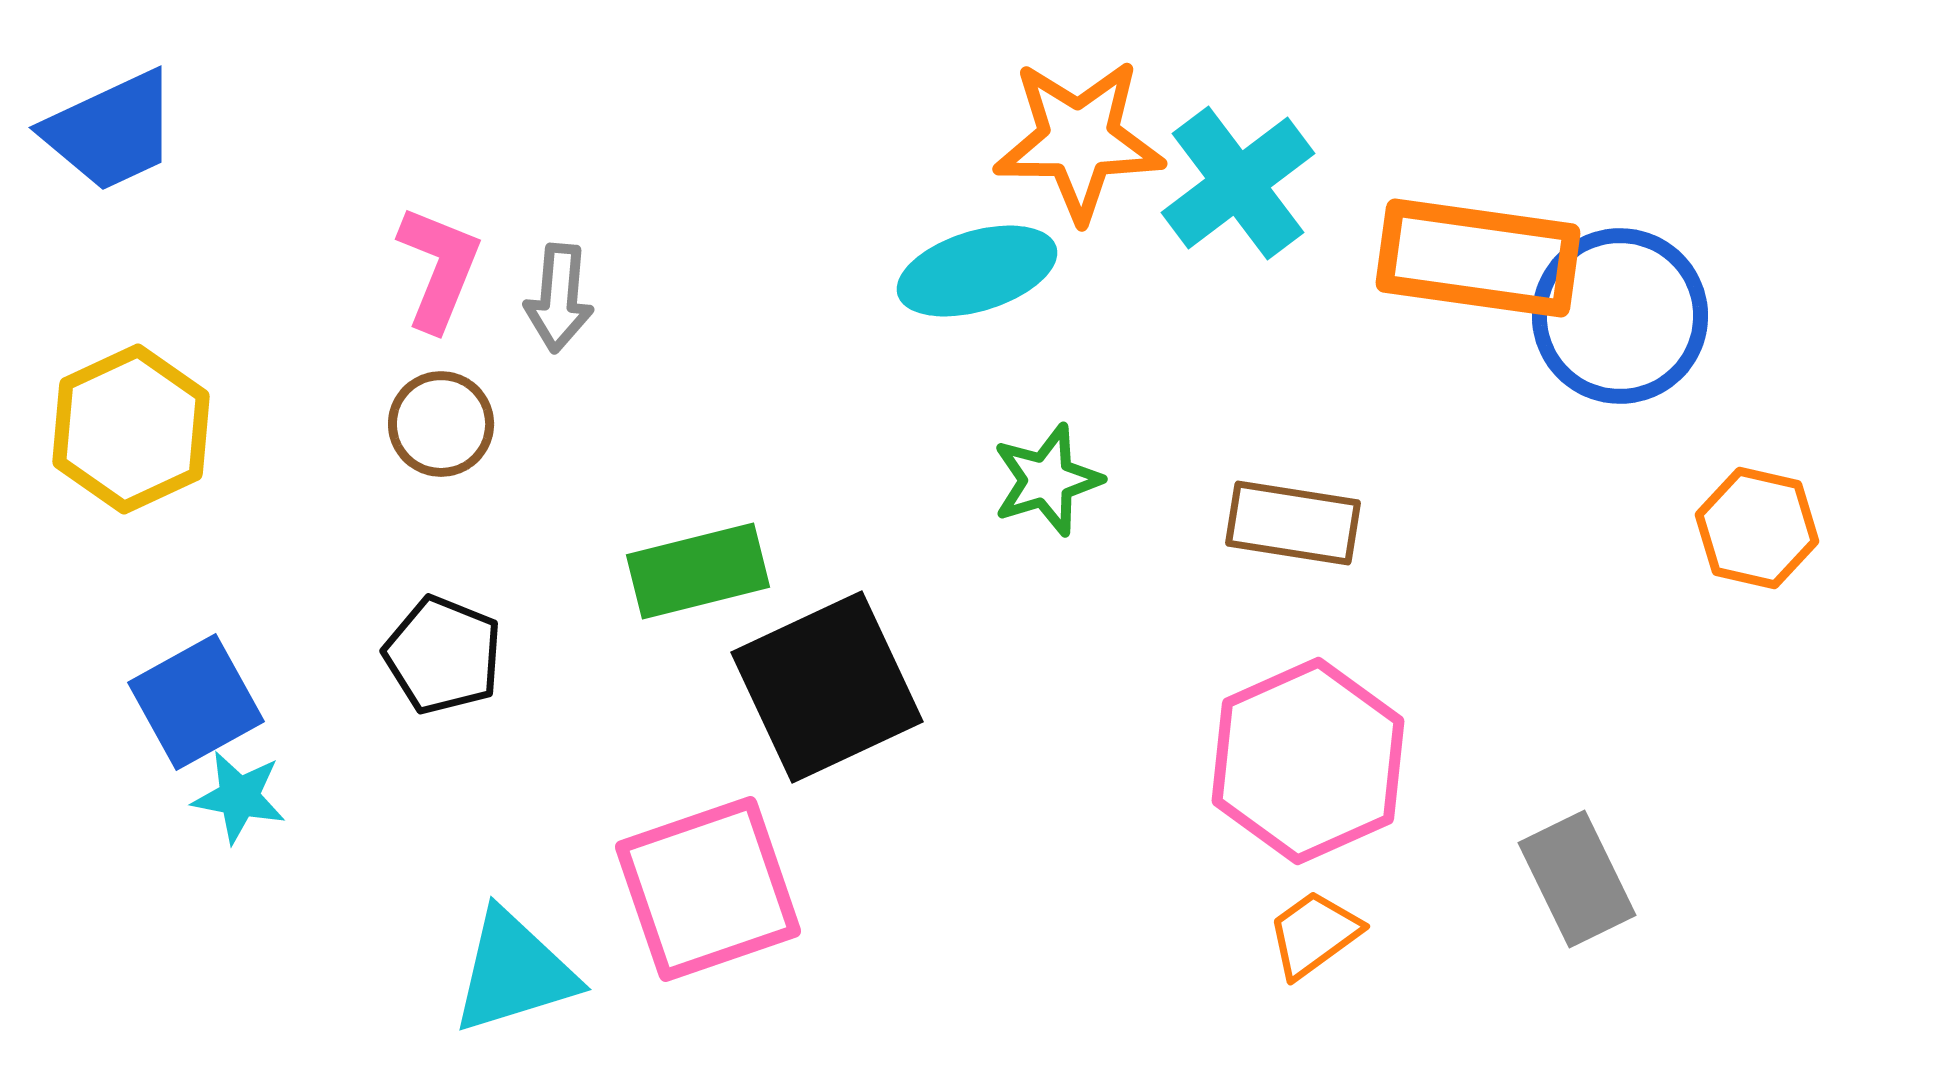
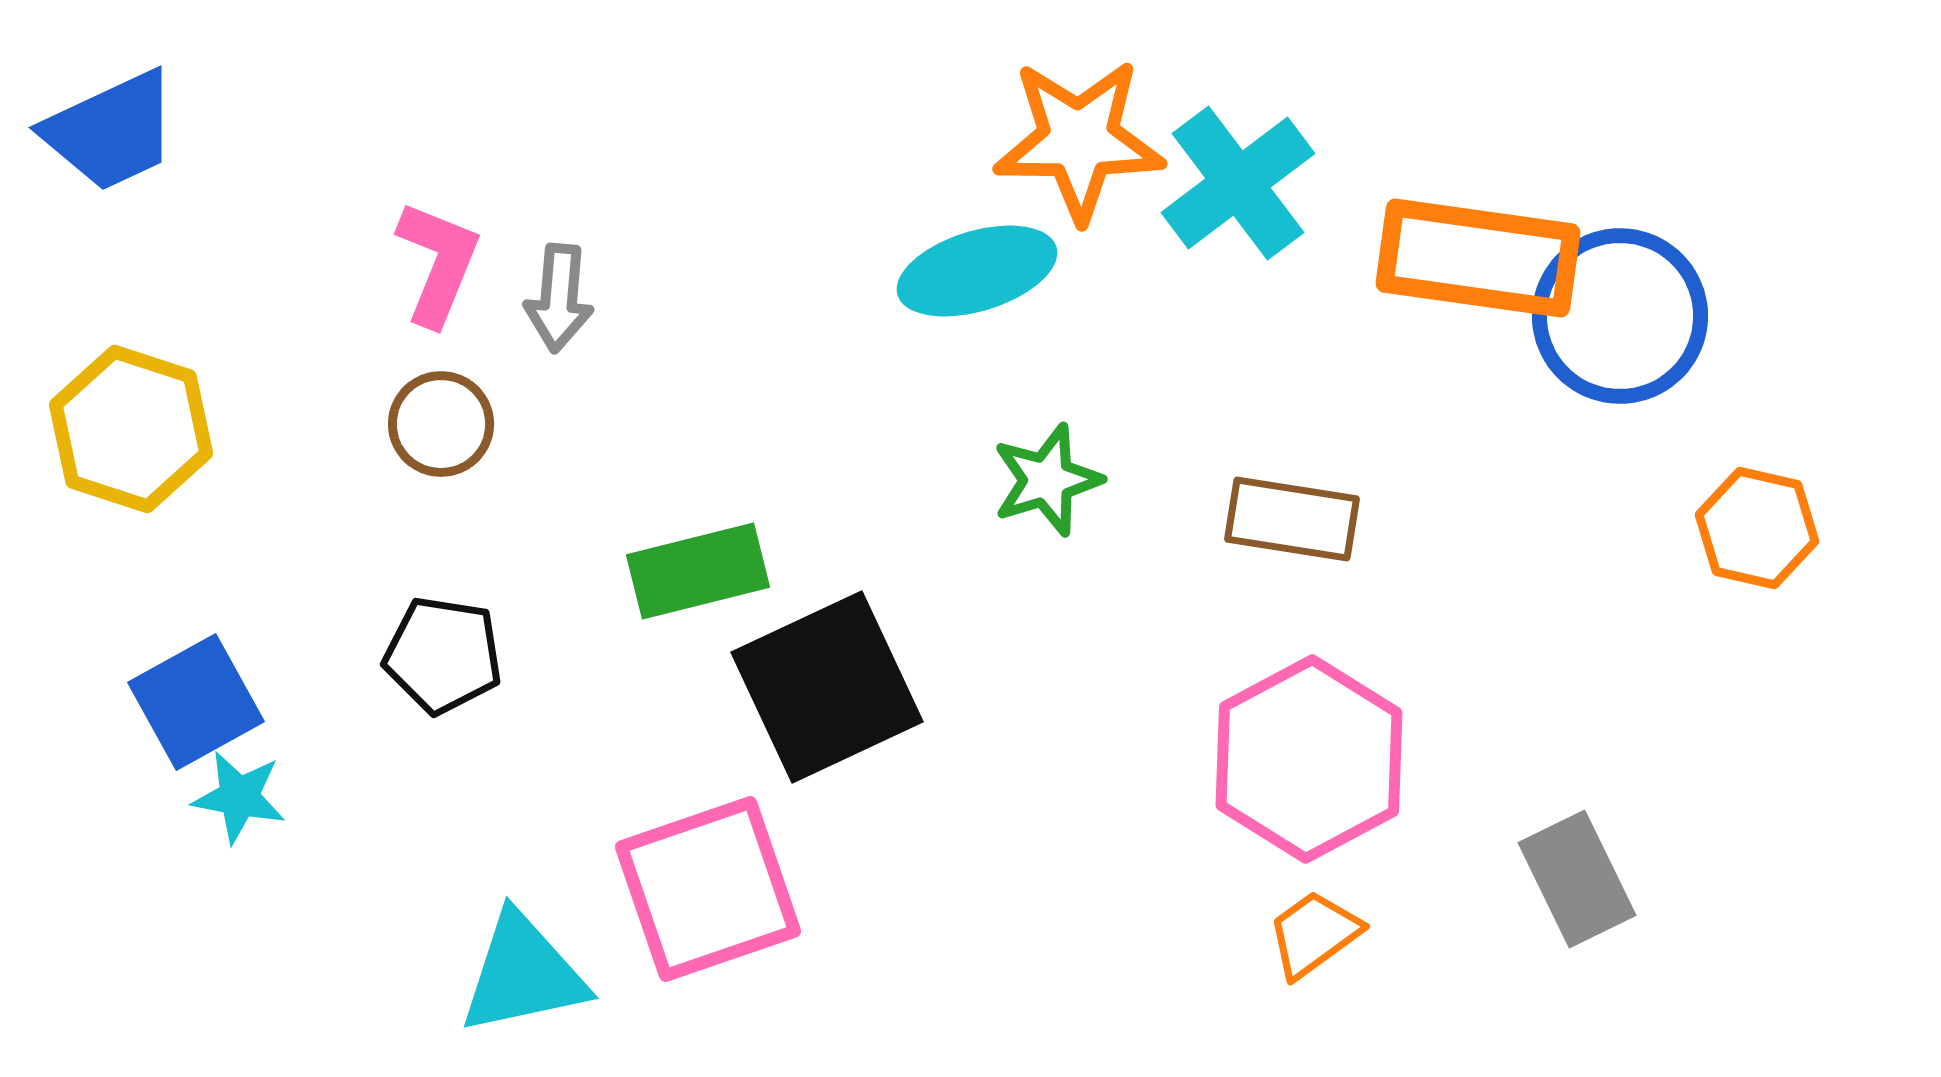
pink L-shape: moved 1 px left, 5 px up
yellow hexagon: rotated 17 degrees counterclockwise
brown rectangle: moved 1 px left, 4 px up
black pentagon: rotated 13 degrees counterclockwise
pink hexagon: moved 1 px right, 2 px up; rotated 4 degrees counterclockwise
cyan triangle: moved 9 px right, 2 px down; rotated 5 degrees clockwise
